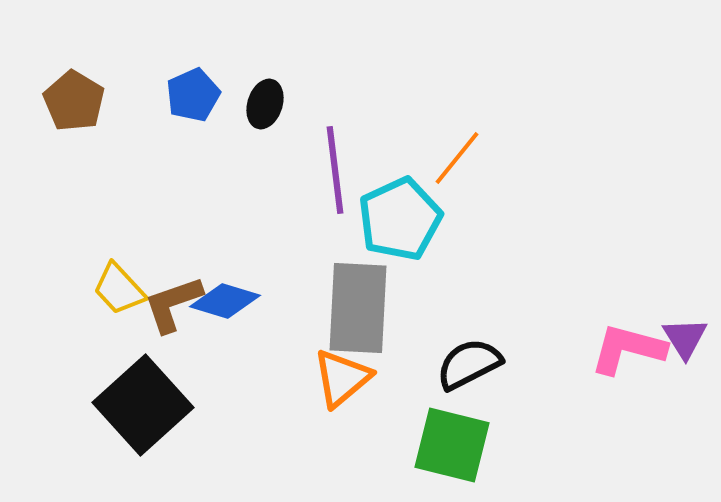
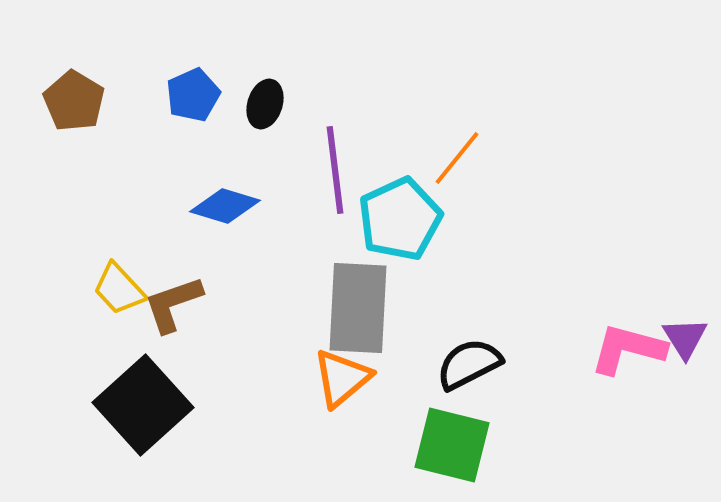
blue diamond: moved 95 px up
